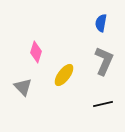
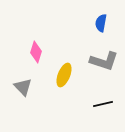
gray L-shape: rotated 84 degrees clockwise
yellow ellipse: rotated 15 degrees counterclockwise
